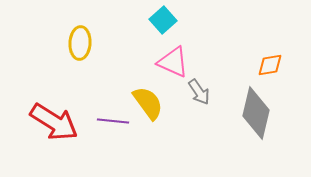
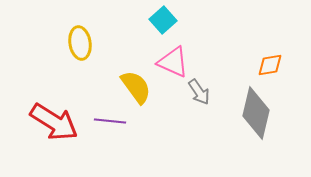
yellow ellipse: rotated 12 degrees counterclockwise
yellow semicircle: moved 12 px left, 16 px up
purple line: moved 3 px left
